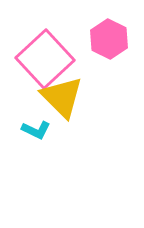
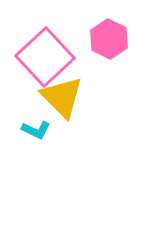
pink square: moved 2 px up
